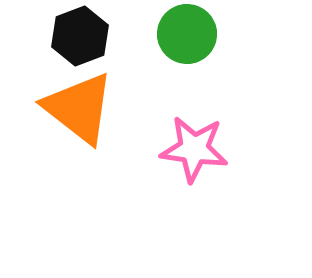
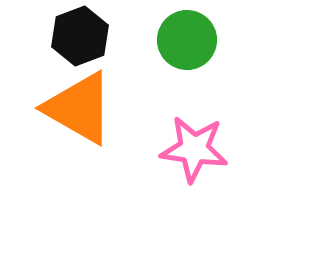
green circle: moved 6 px down
orange triangle: rotated 8 degrees counterclockwise
